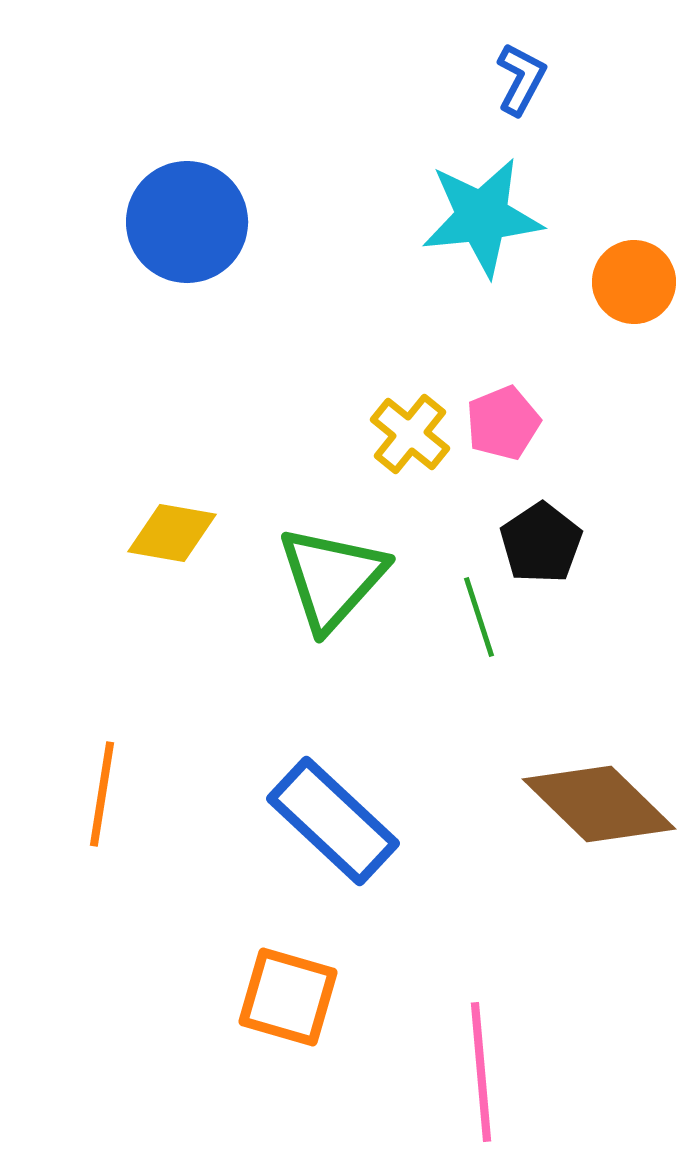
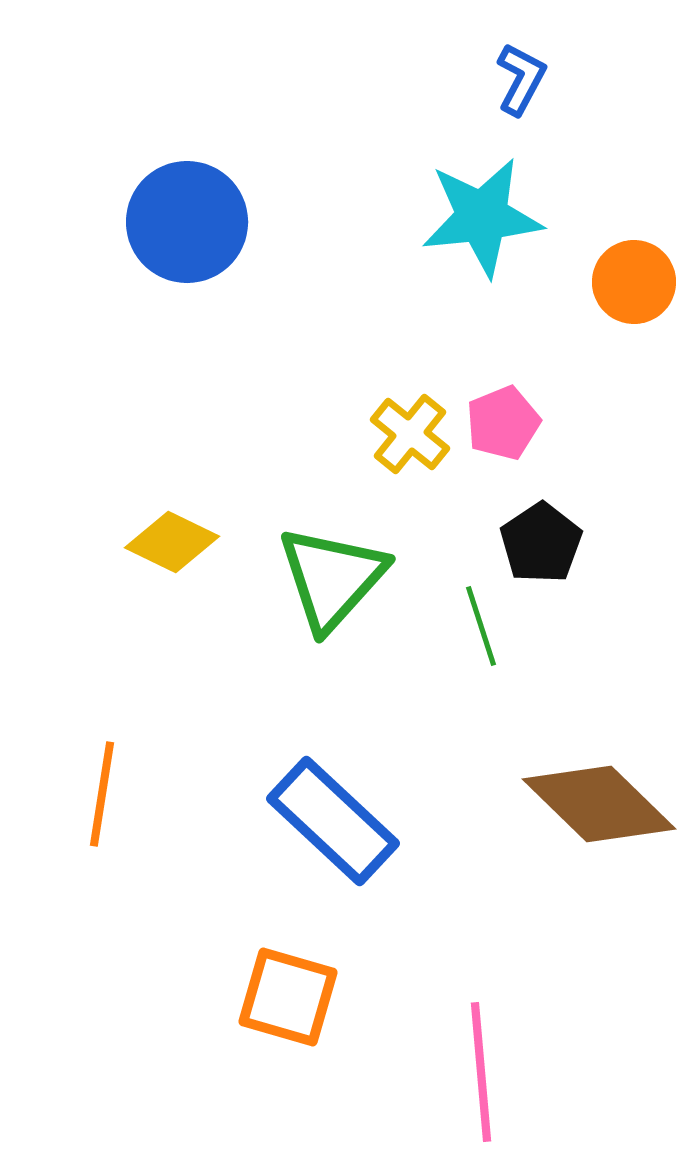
yellow diamond: moved 9 px down; rotated 16 degrees clockwise
green line: moved 2 px right, 9 px down
